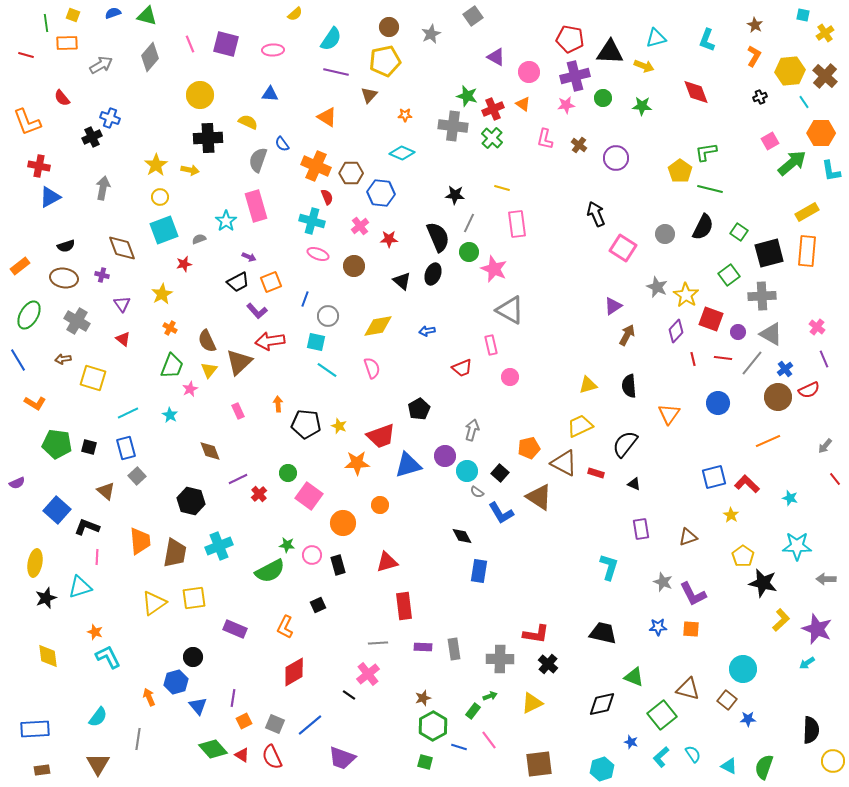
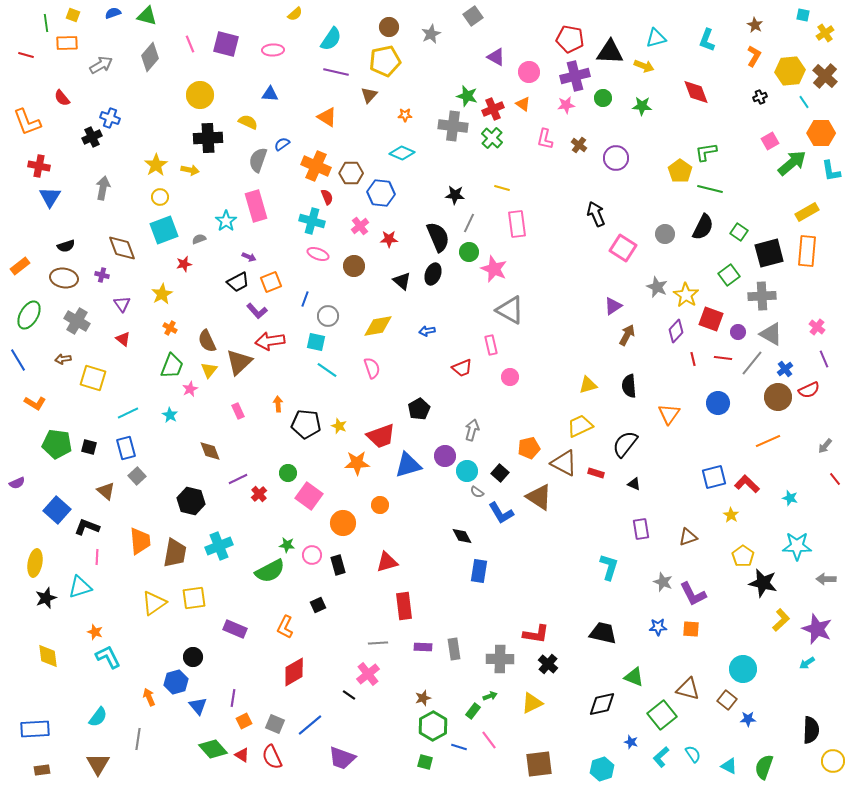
blue semicircle at (282, 144): rotated 91 degrees clockwise
blue triangle at (50, 197): rotated 30 degrees counterclockwise
